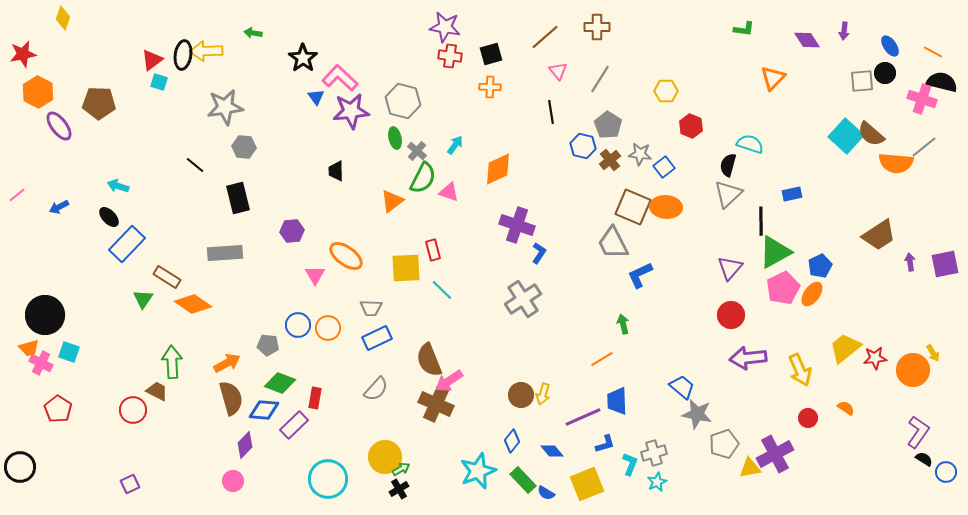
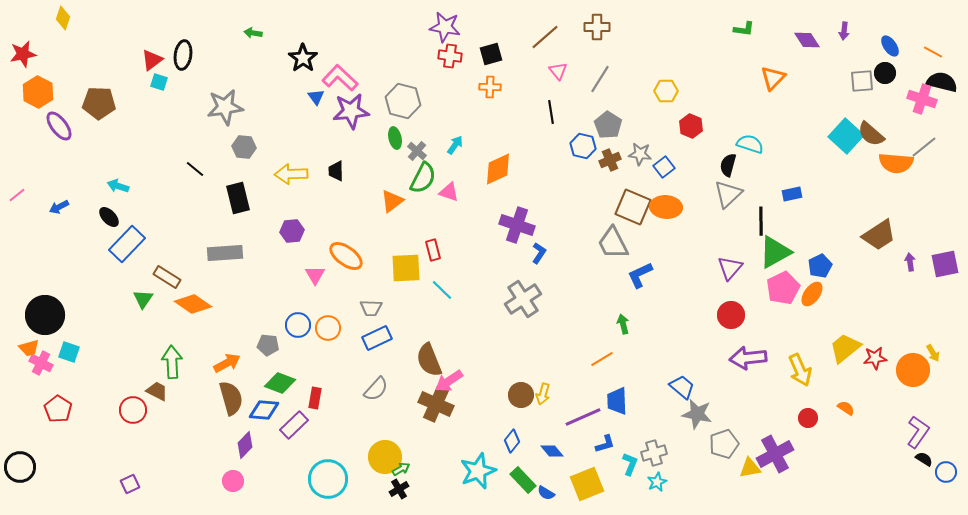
yellow arrow at (206, 51): moved 85 px right, 123 px down
brown cross at (610, 160): rotated 15 degrees clockwise
black line at (195, 165): moved 4 px down
